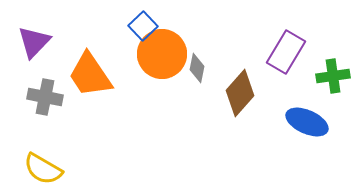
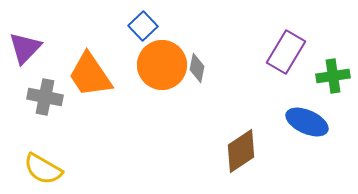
purple triangle: moved 9 px left, 6 px down
orange circle: moved 11 px down
brown diamond: moved 1 px right, 58 px down; rotated 15 degrees clockwise
